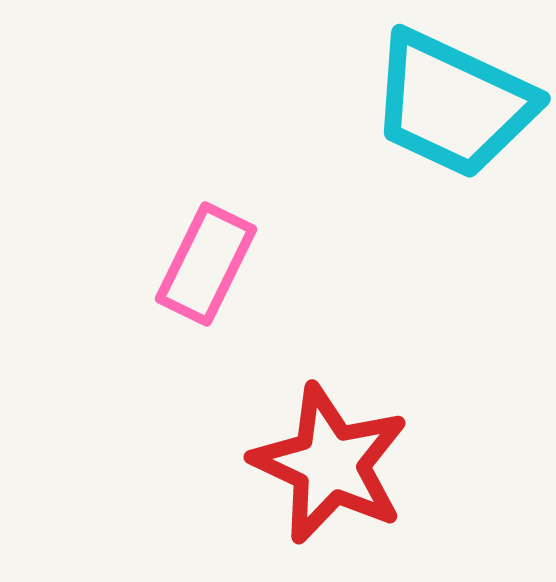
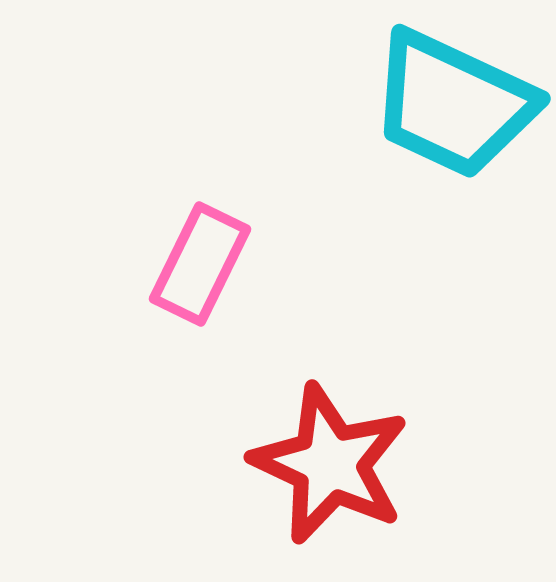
pink rectangle: moved 6 px left
